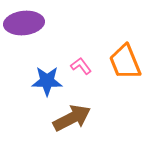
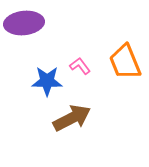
pink L-shape: moved 1 px left
